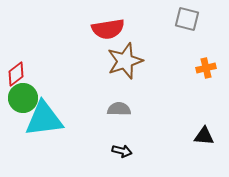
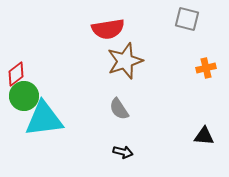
green circle: moved 1 px right, 2 px up
gray semicircle: rotated 125 degrees counterclockwise
black arrow: moved 1 px right, 1 px down
